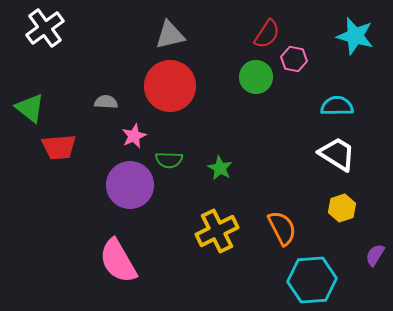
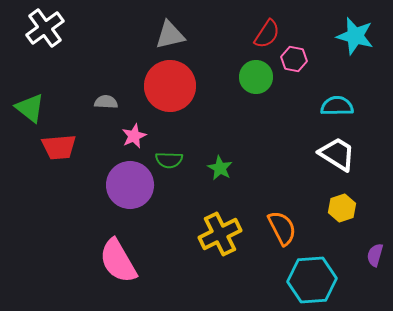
yellow cross: moved 3 px right, 3 px down
purple semicircle: rotated 15 degrees counterclockwise
